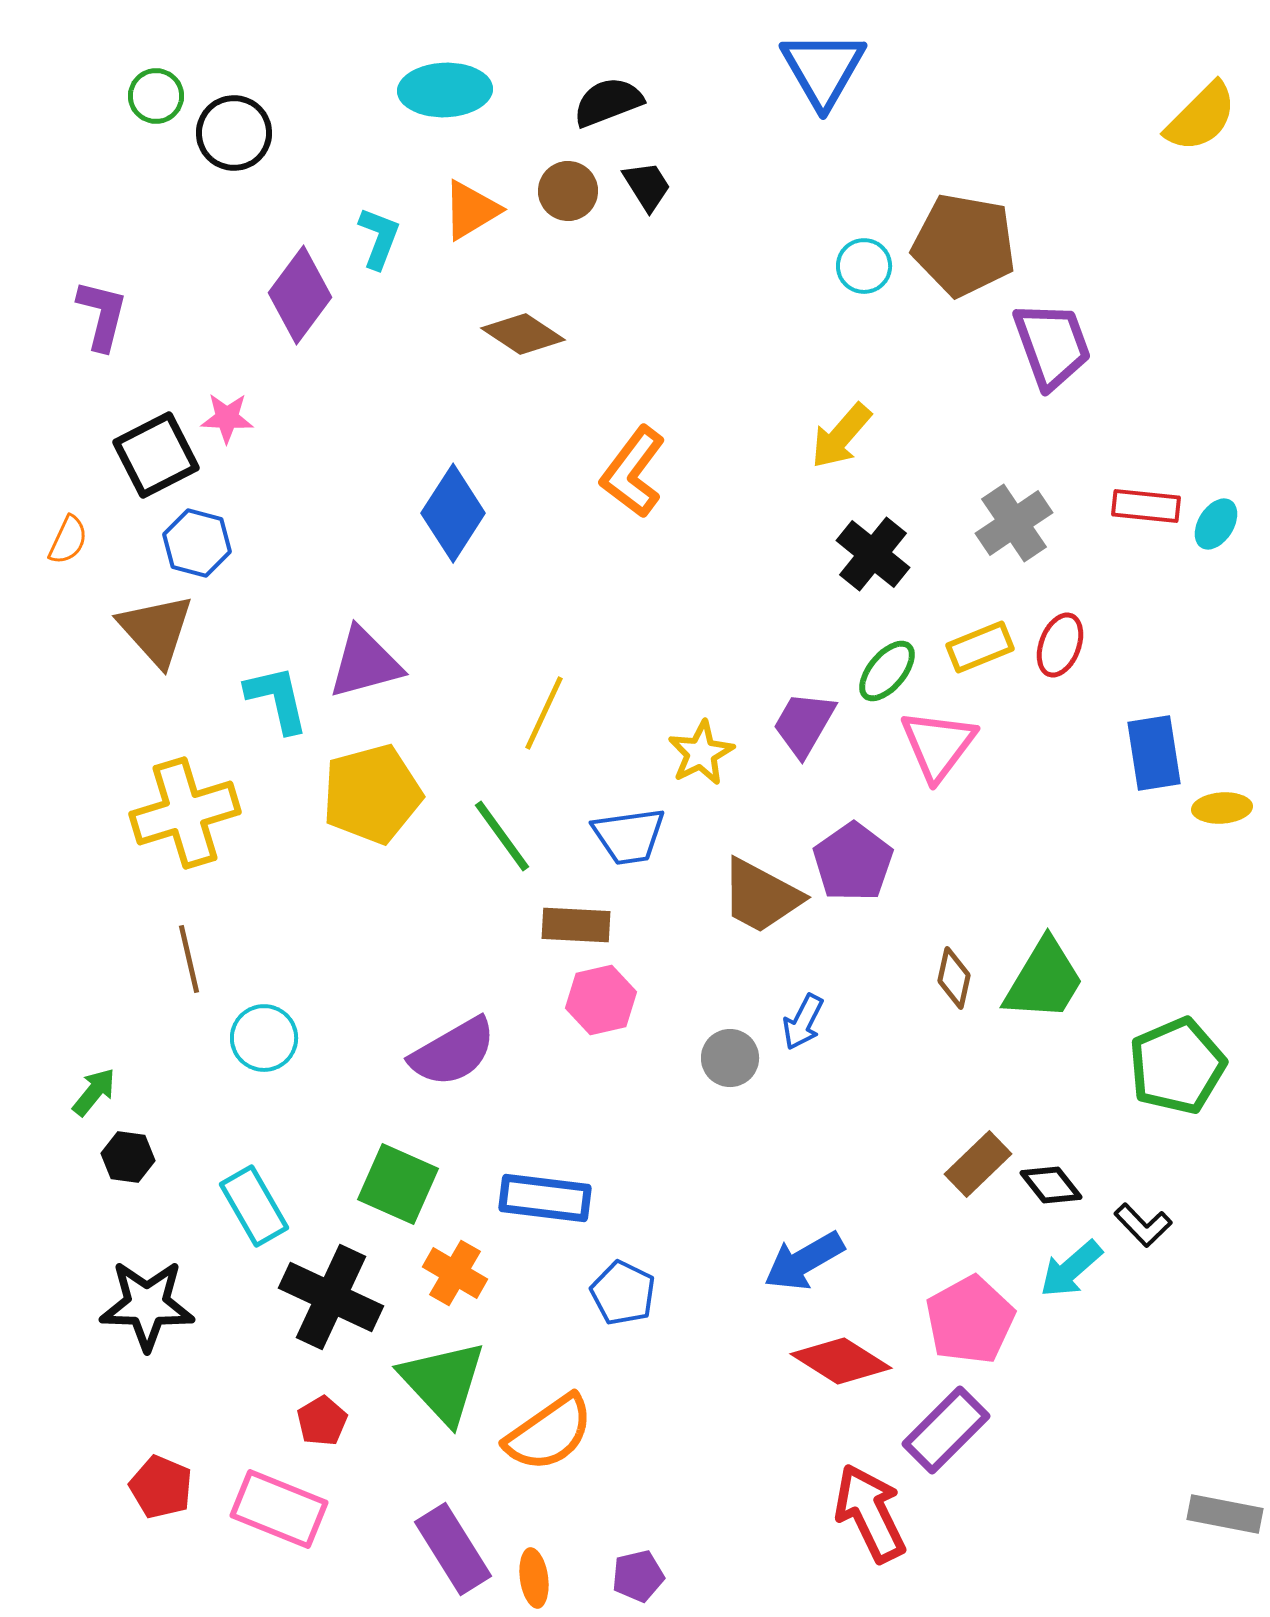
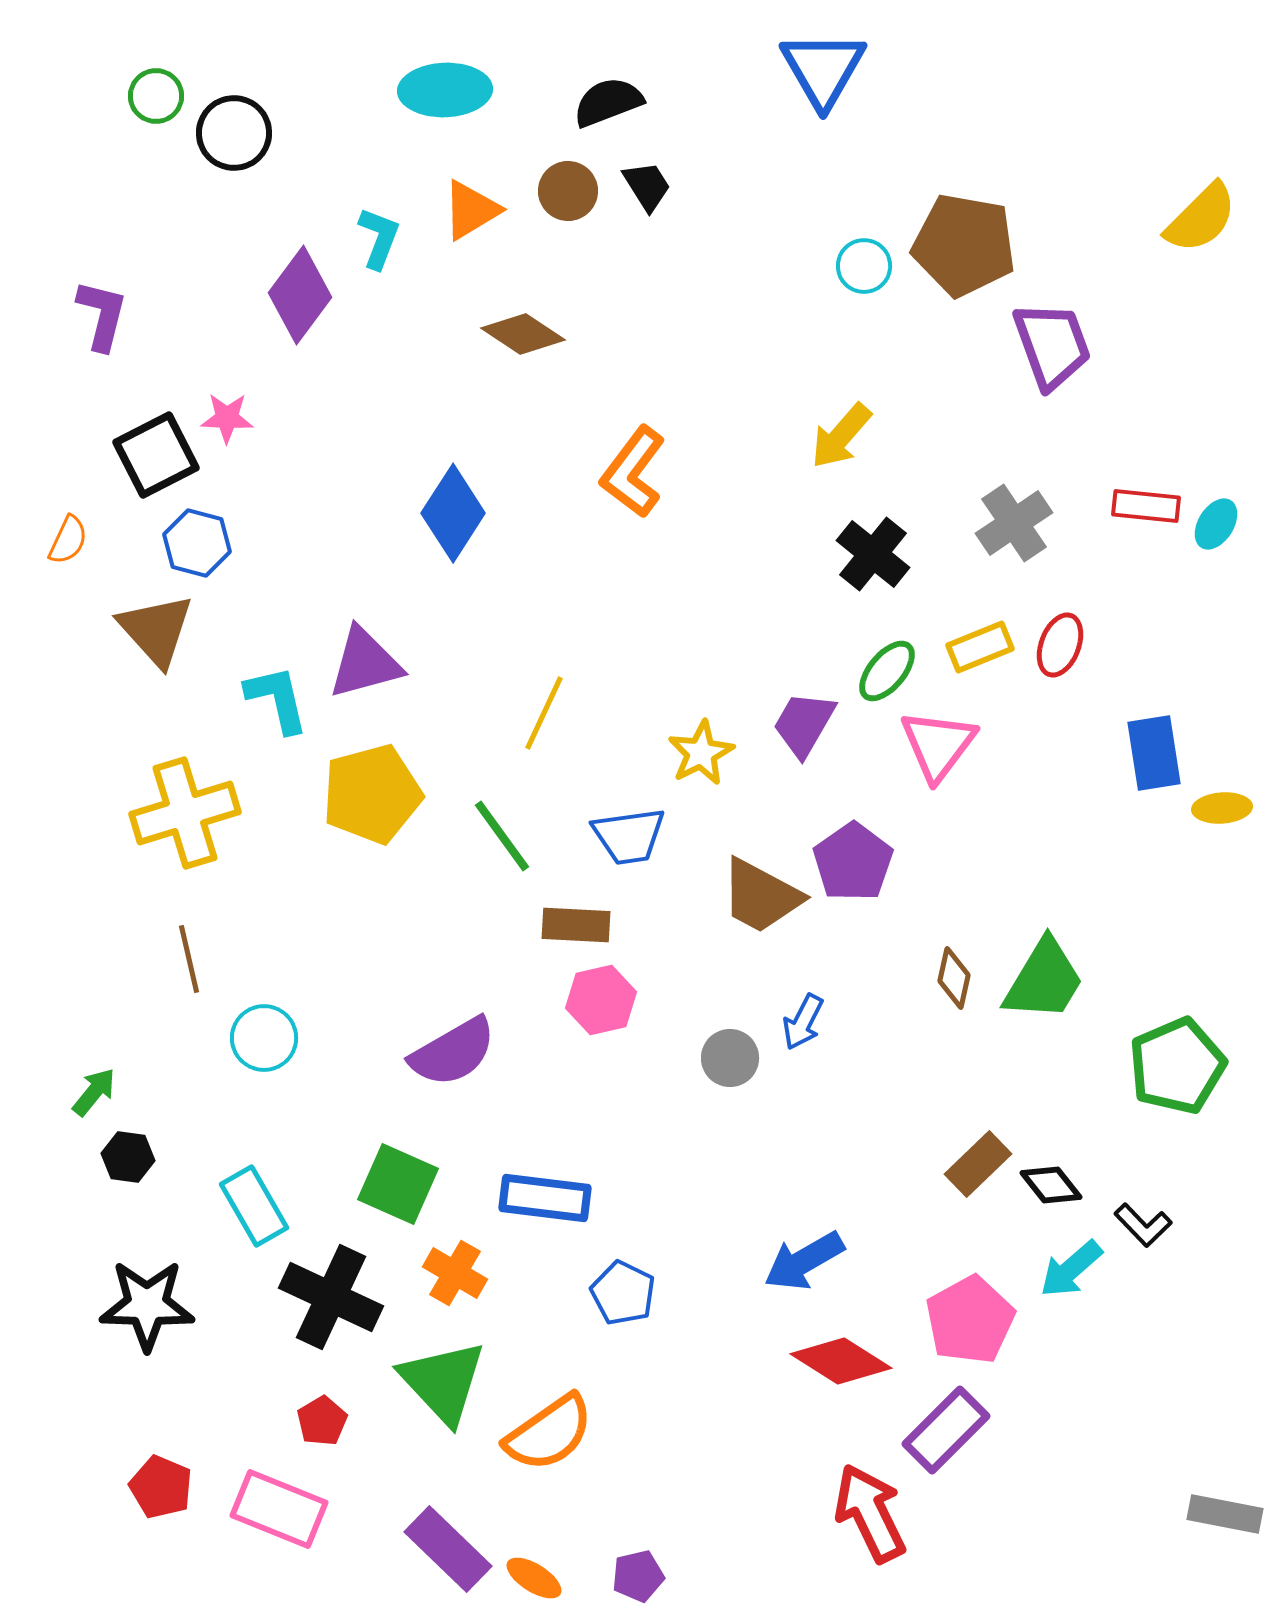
yellow semicircle at (1201, 117): moved 101 px down
purple rectangle at (453, 1549): moved 5 px left; rotated 14 degrees counterclockwise
orange ellipse at (534, 1578): rotated 50 degrees counterclockwise
